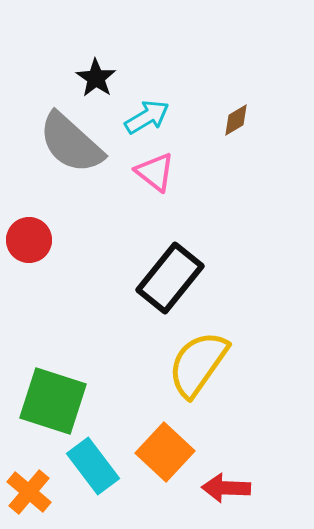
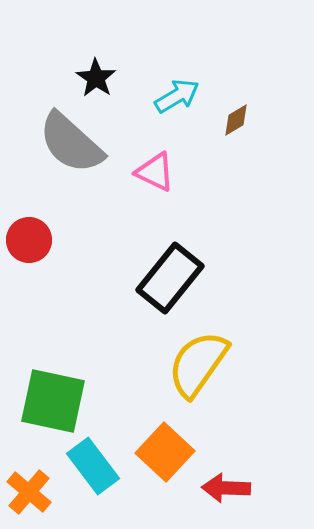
cyan arrow: moved 30 px right, 21 px up
pink triangle: rotated 12 degrees counterclockwise
green square: rotated 6 degrees counterclockwise
